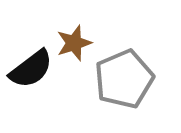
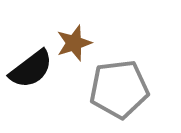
gray pentagon: moved 5 px left, 10 px down; rotated 16 degrees clockwise
